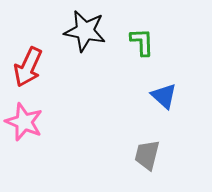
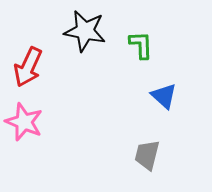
green L-shape: moved 1 px left, 3 px down
